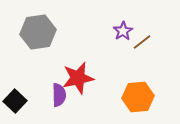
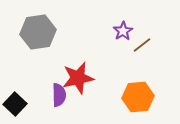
brown line: moved 3 px down
black square: moved 3 px down
